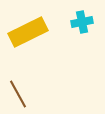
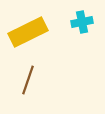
brown line: moved 10 px right, 14 px up; rotated 48 degrees clockwise
